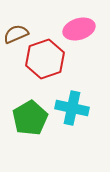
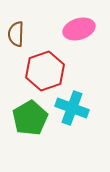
brown semicircle: rotated 65 degrees counterclockwise
red hexagon: moved 12 px down
cyan cross: rotated 8 degrees clockwise
